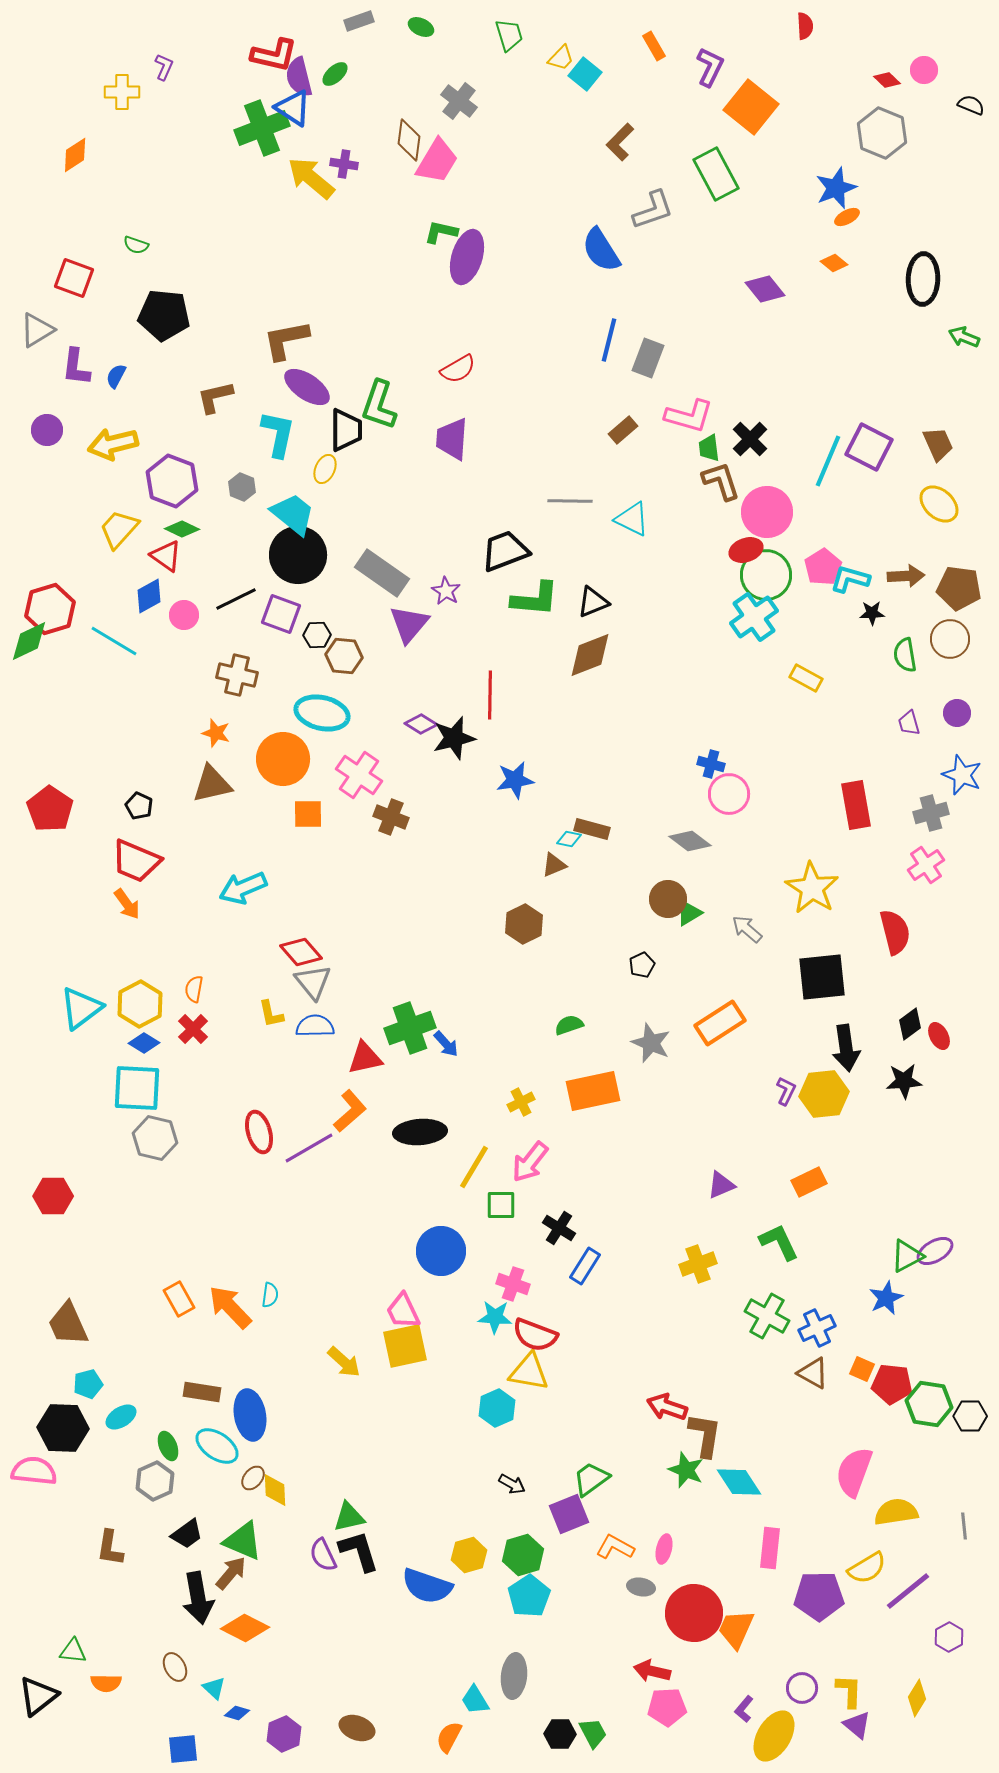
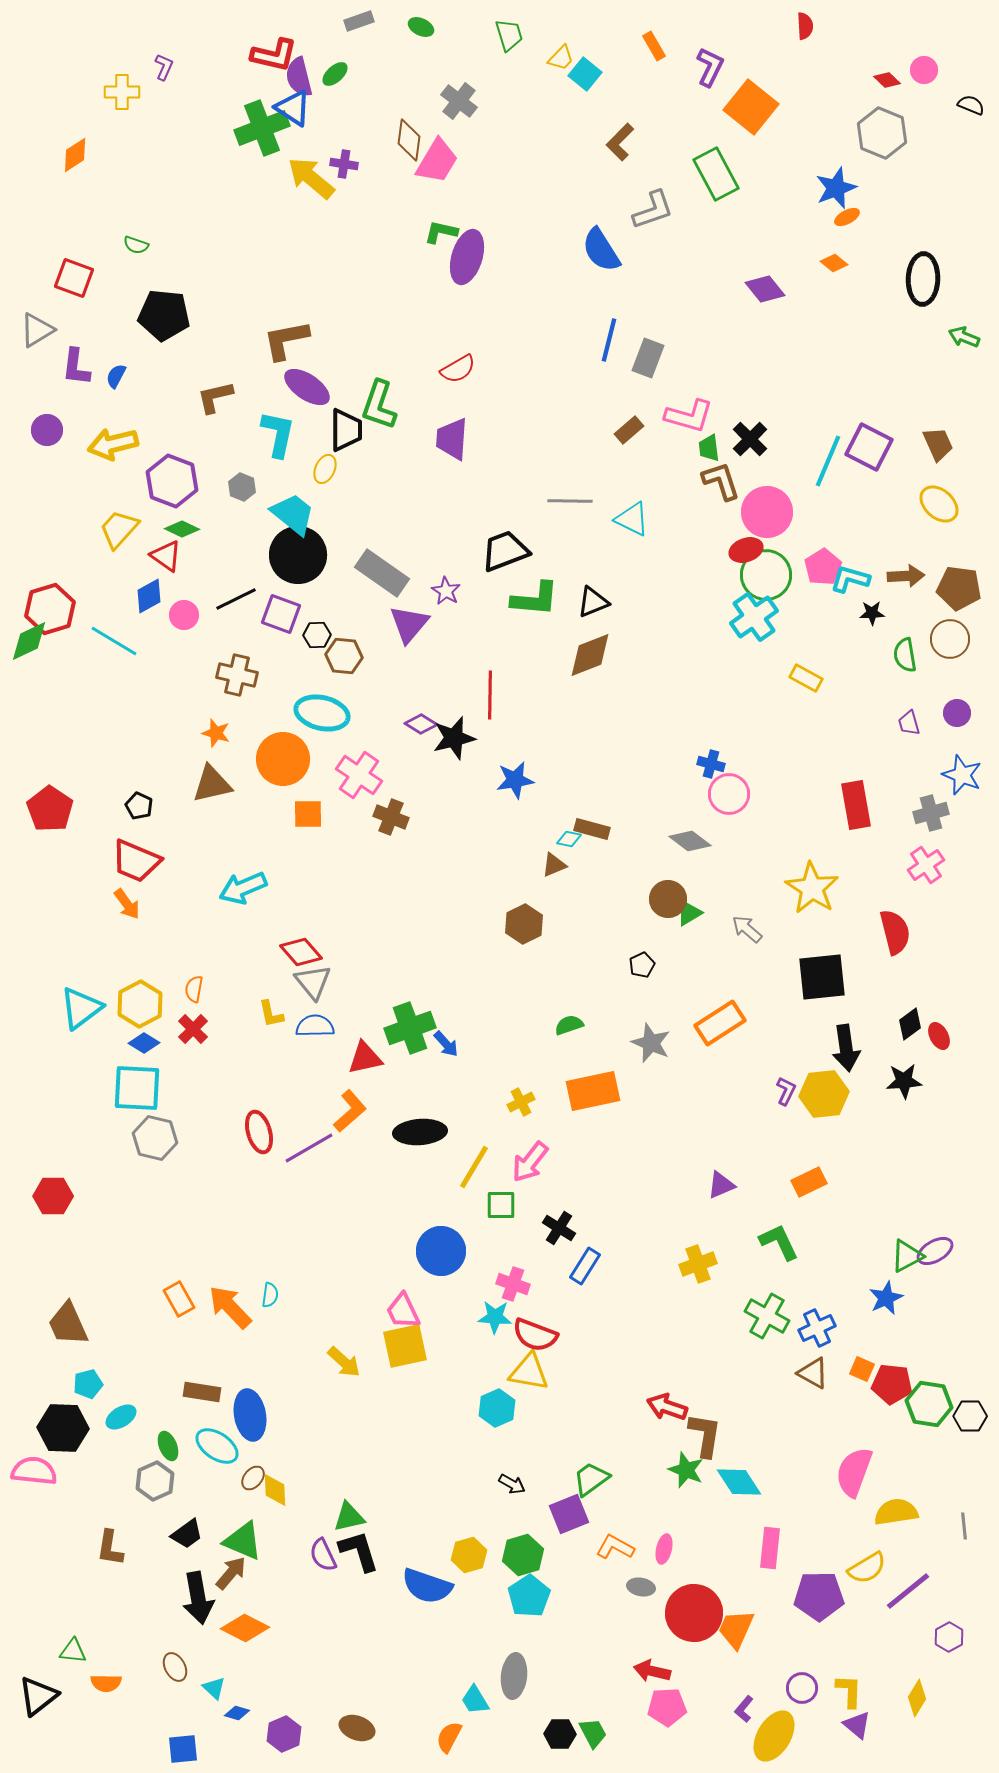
brown rectangle at (623, 430): moved 6 px right
